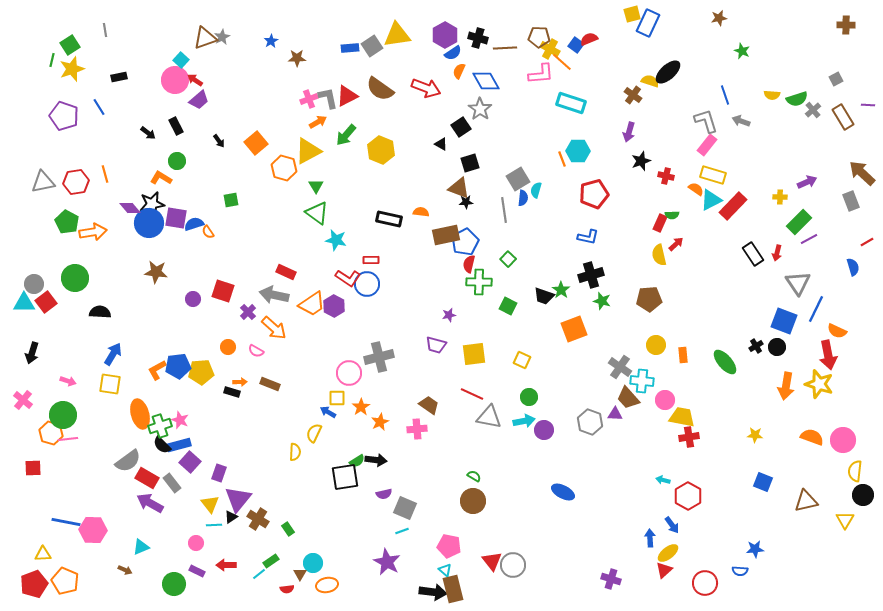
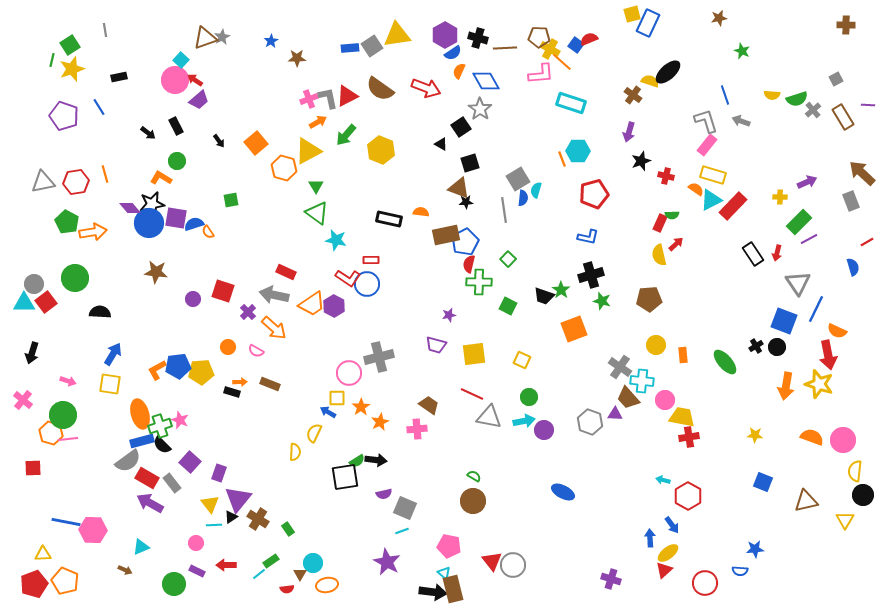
blue rectangle at (179, 445): moved 37 px left, 4 px up
cyan triangle at (445, 570): moved 1 px left, 3 px down
